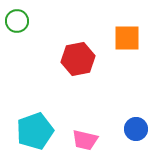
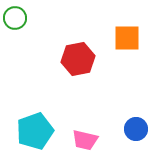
green circle: moved 2 px left, 3 px up
